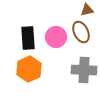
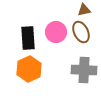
brown triangle: moved 3 px left
pink circle: moved 5 px up
